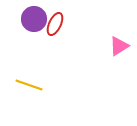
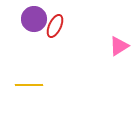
red ellipse: moved 2 px down
yellow line: rotated 20 degrees counterclockwise
